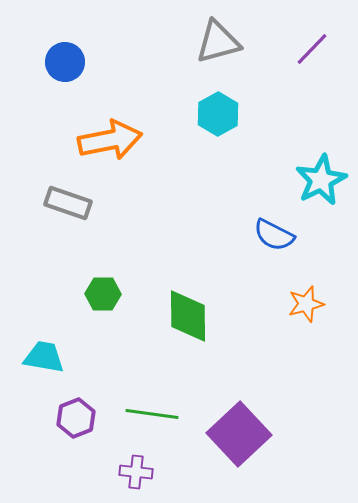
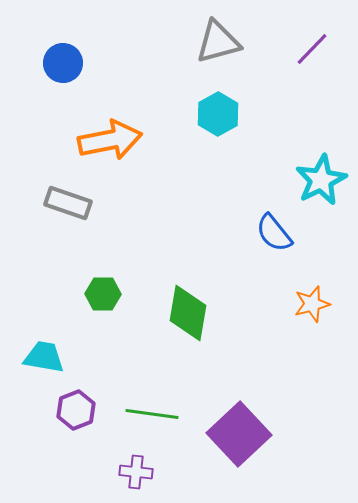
blue circle: moved 2 px left, 1 px down
blue semicircle: moved 2 px up; rotated 24 degrees clockwise
orange star: moved 6 px right
green diamond: moved 3 px up; rotated 10 degrees clockwise
purple hexagon: moved 8 px up
